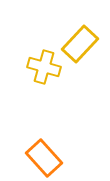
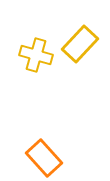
yellow cross: moved 8 px left, 12 px up
